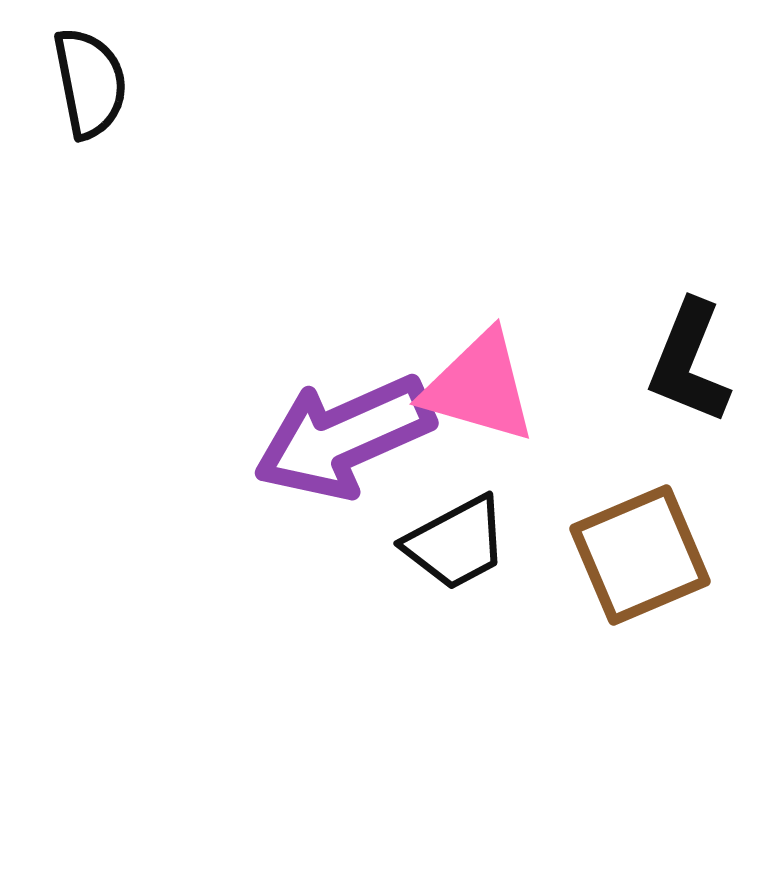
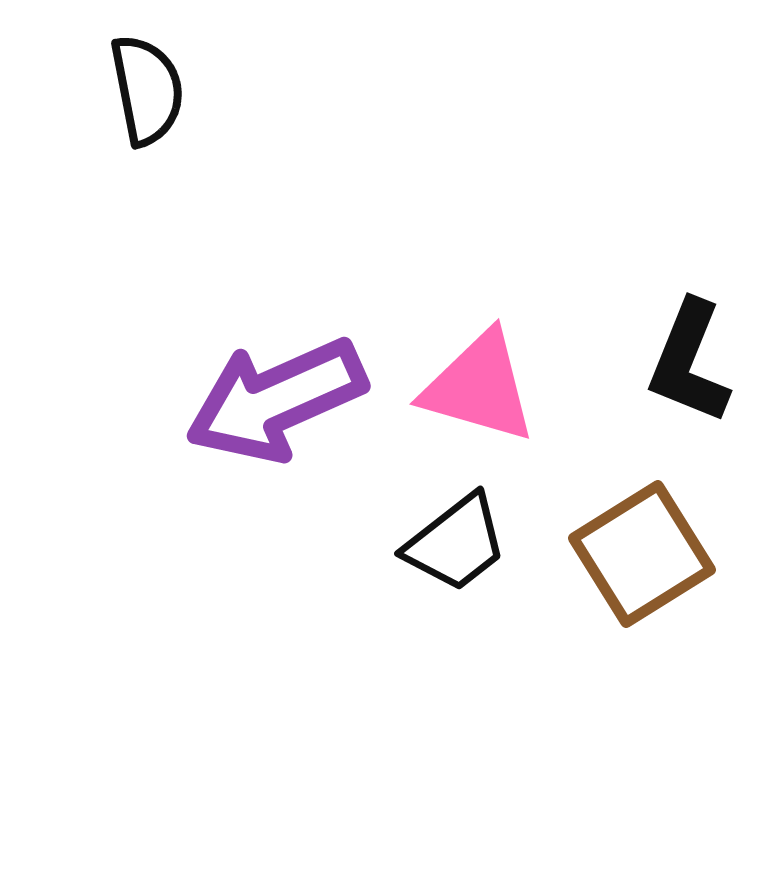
black semicircle: moved 57 px right, 7 px down
purple arrow: moved 68 px left, 37 px up
black trapezoid: rotated 10 degrees counterclockwise
brown square: moved 2 px right, 1 px up; rotated 9 degrees counterclockwise
